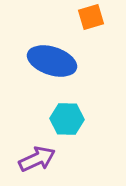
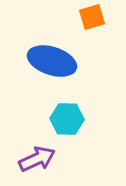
orange square: moved 1 px right
